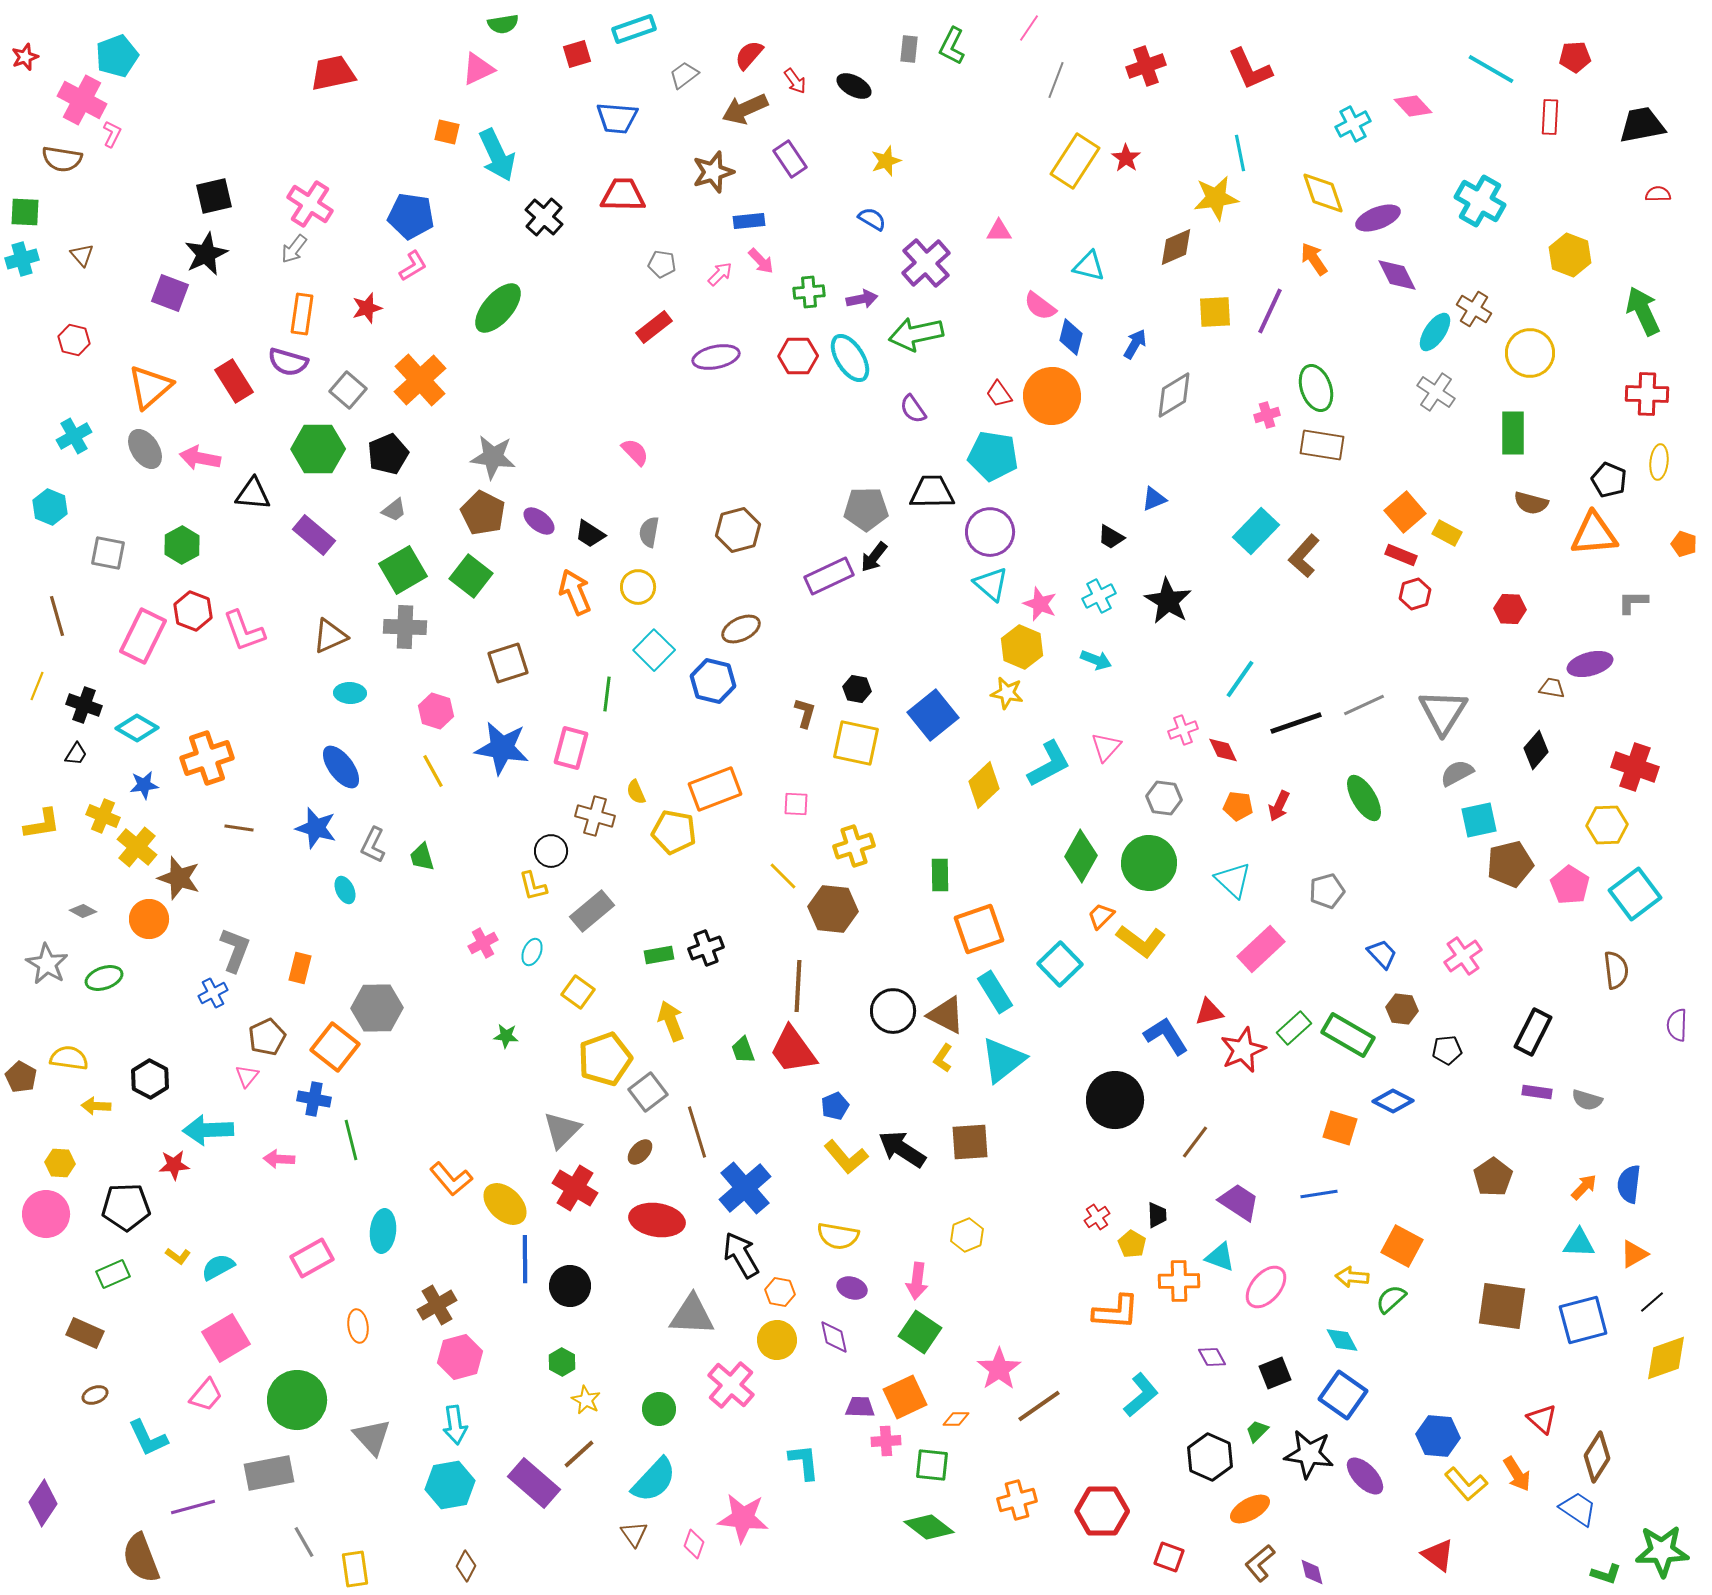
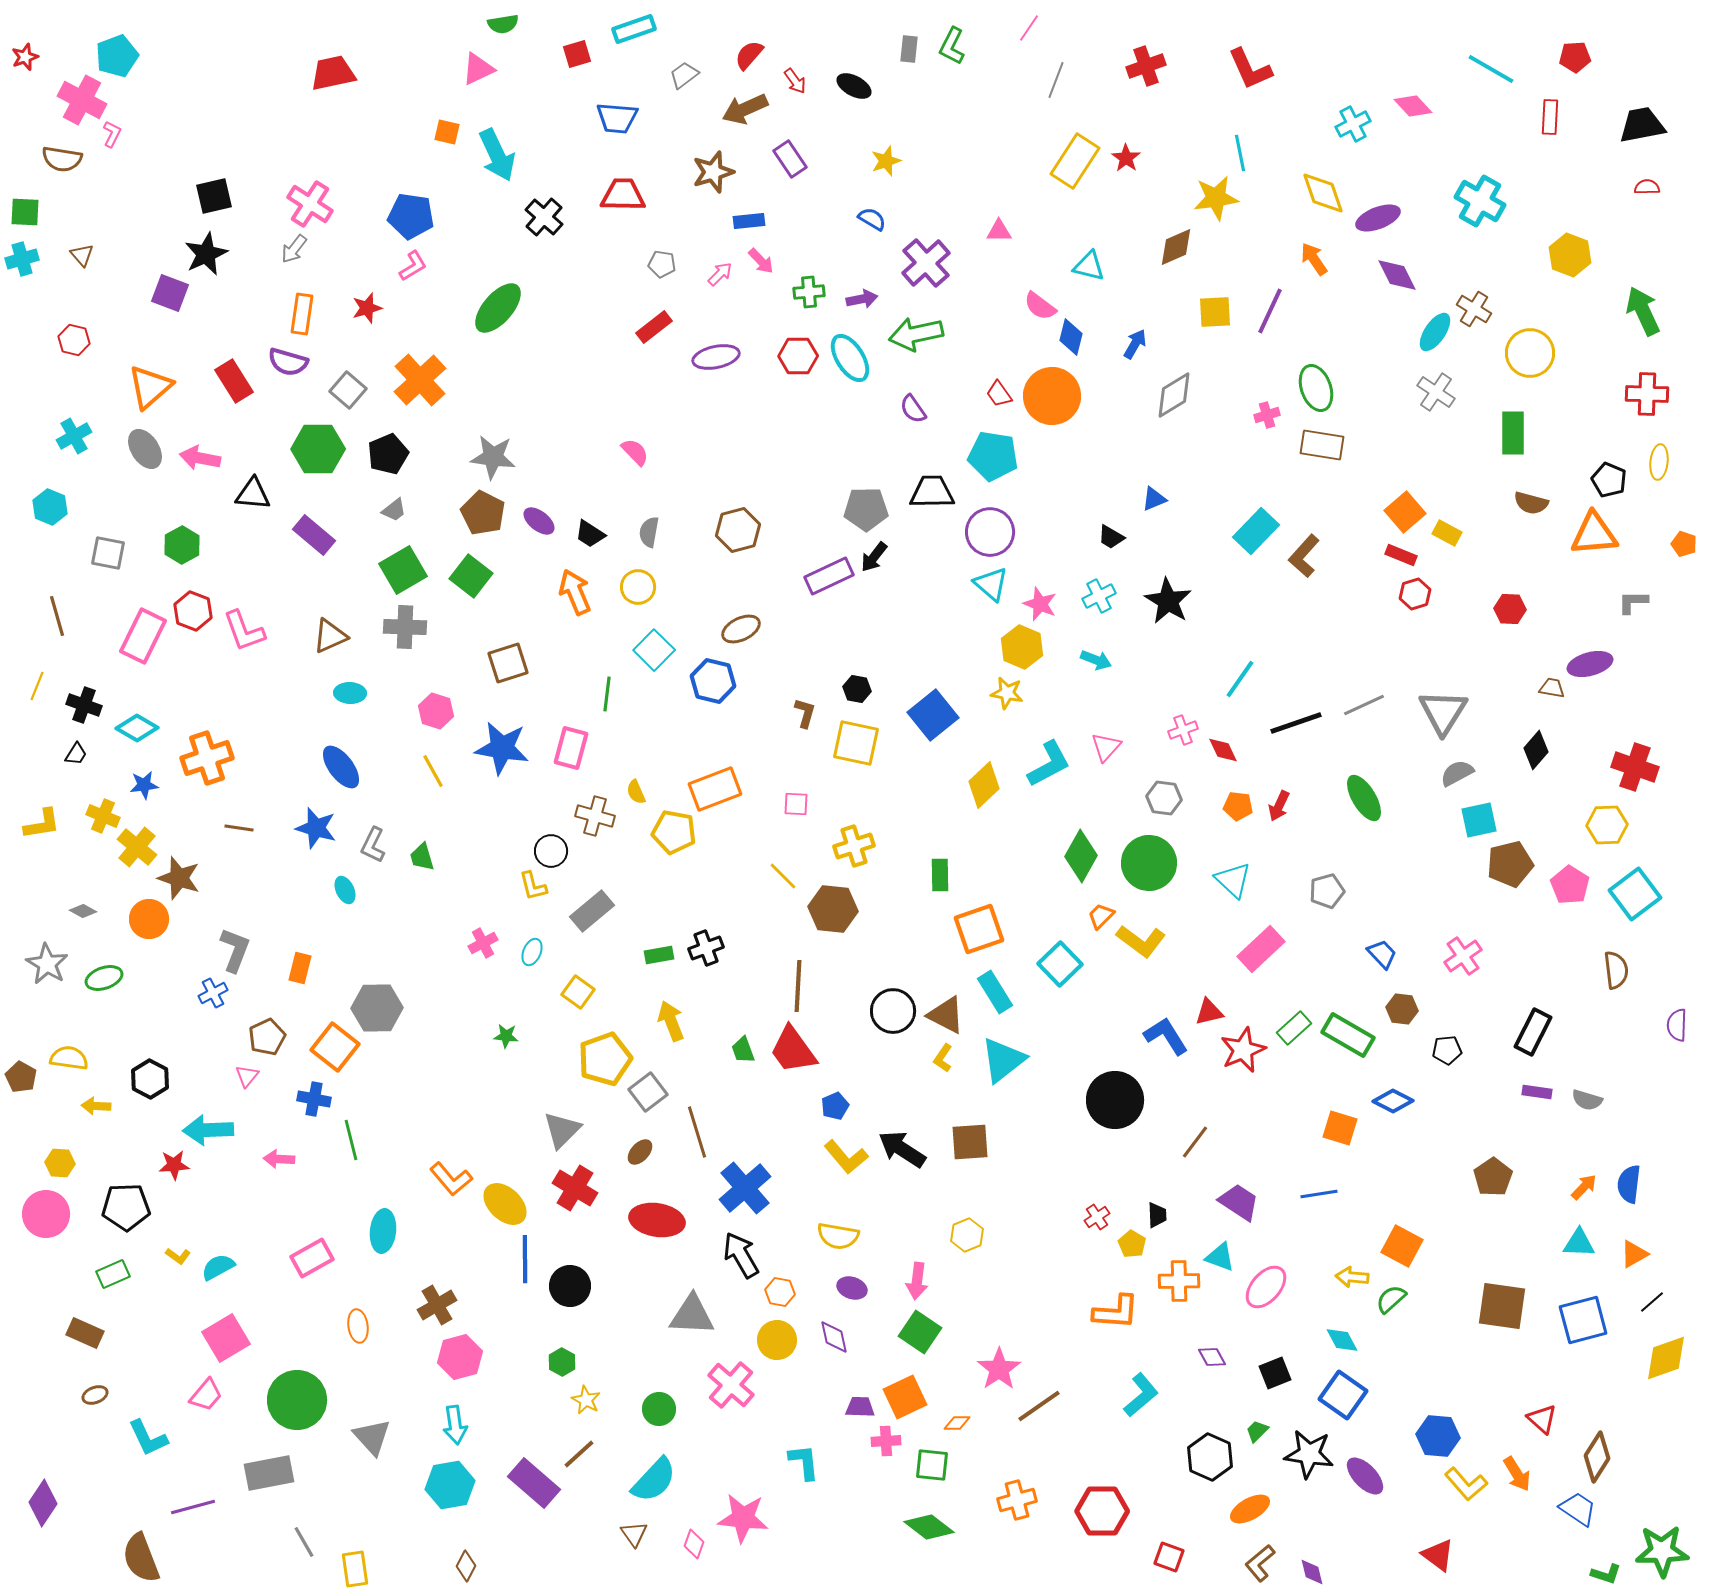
red semicircle at (1658, 194): moved 11 px left, 7 px up
orange diamond at (956, 1419): moved 1 px right, 4 px down
